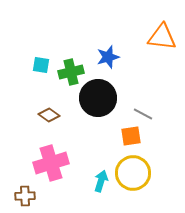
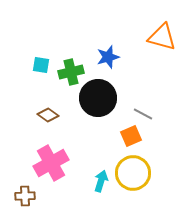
orange triangle: rotated 8 degrees clockwise
brown diamond: moved 1 px left
orange square: rotated 15 degrees counterclockwise
pink cross: rotated 12 degrees counterclockwise
